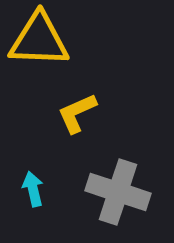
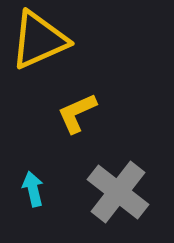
yellow triangle: rotated 26 degrees counterclockwise
gray cross: rotated 20 degrees clockwise
